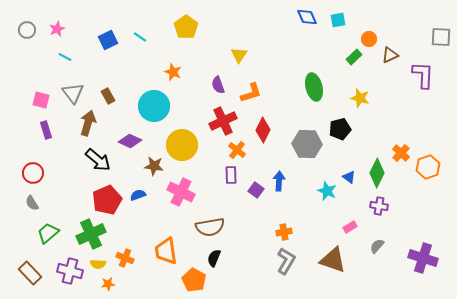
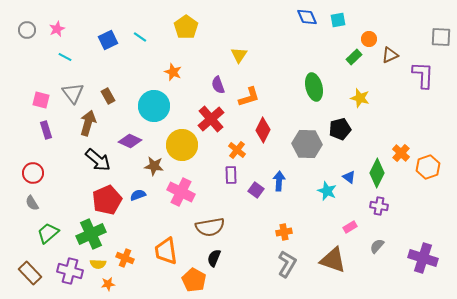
orange L-shape at (251, 93): moved 2 px left, 4 px down
red cross at (223, 121): moved 12 px left, 2 px up; rotated 16 degrees counterclockwise
gray L-shape at (286, 261): moved 1 px right, 3 px down
